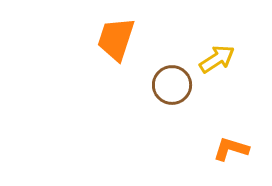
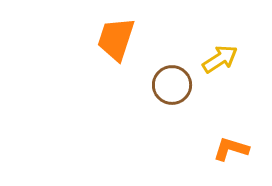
yellow arrow: moved 3 px right
